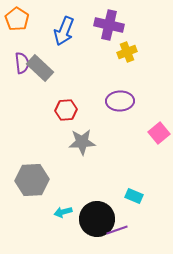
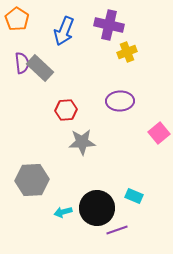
black circle: moved 11 px up
